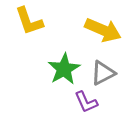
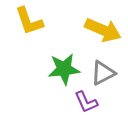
green star: rotated 24 degrees clockwise
